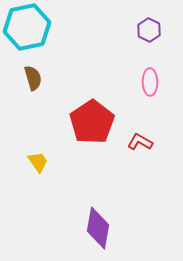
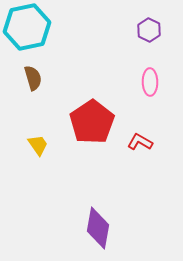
yellow trapezoid: moved 17 px up
